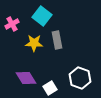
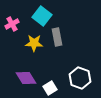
gray rectangle: moved 3 px up
